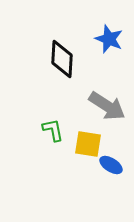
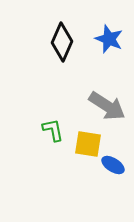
black diamond: moved 17 px up; rotated 21 degrees clockwise
blue ellipse: moved 2 px right
